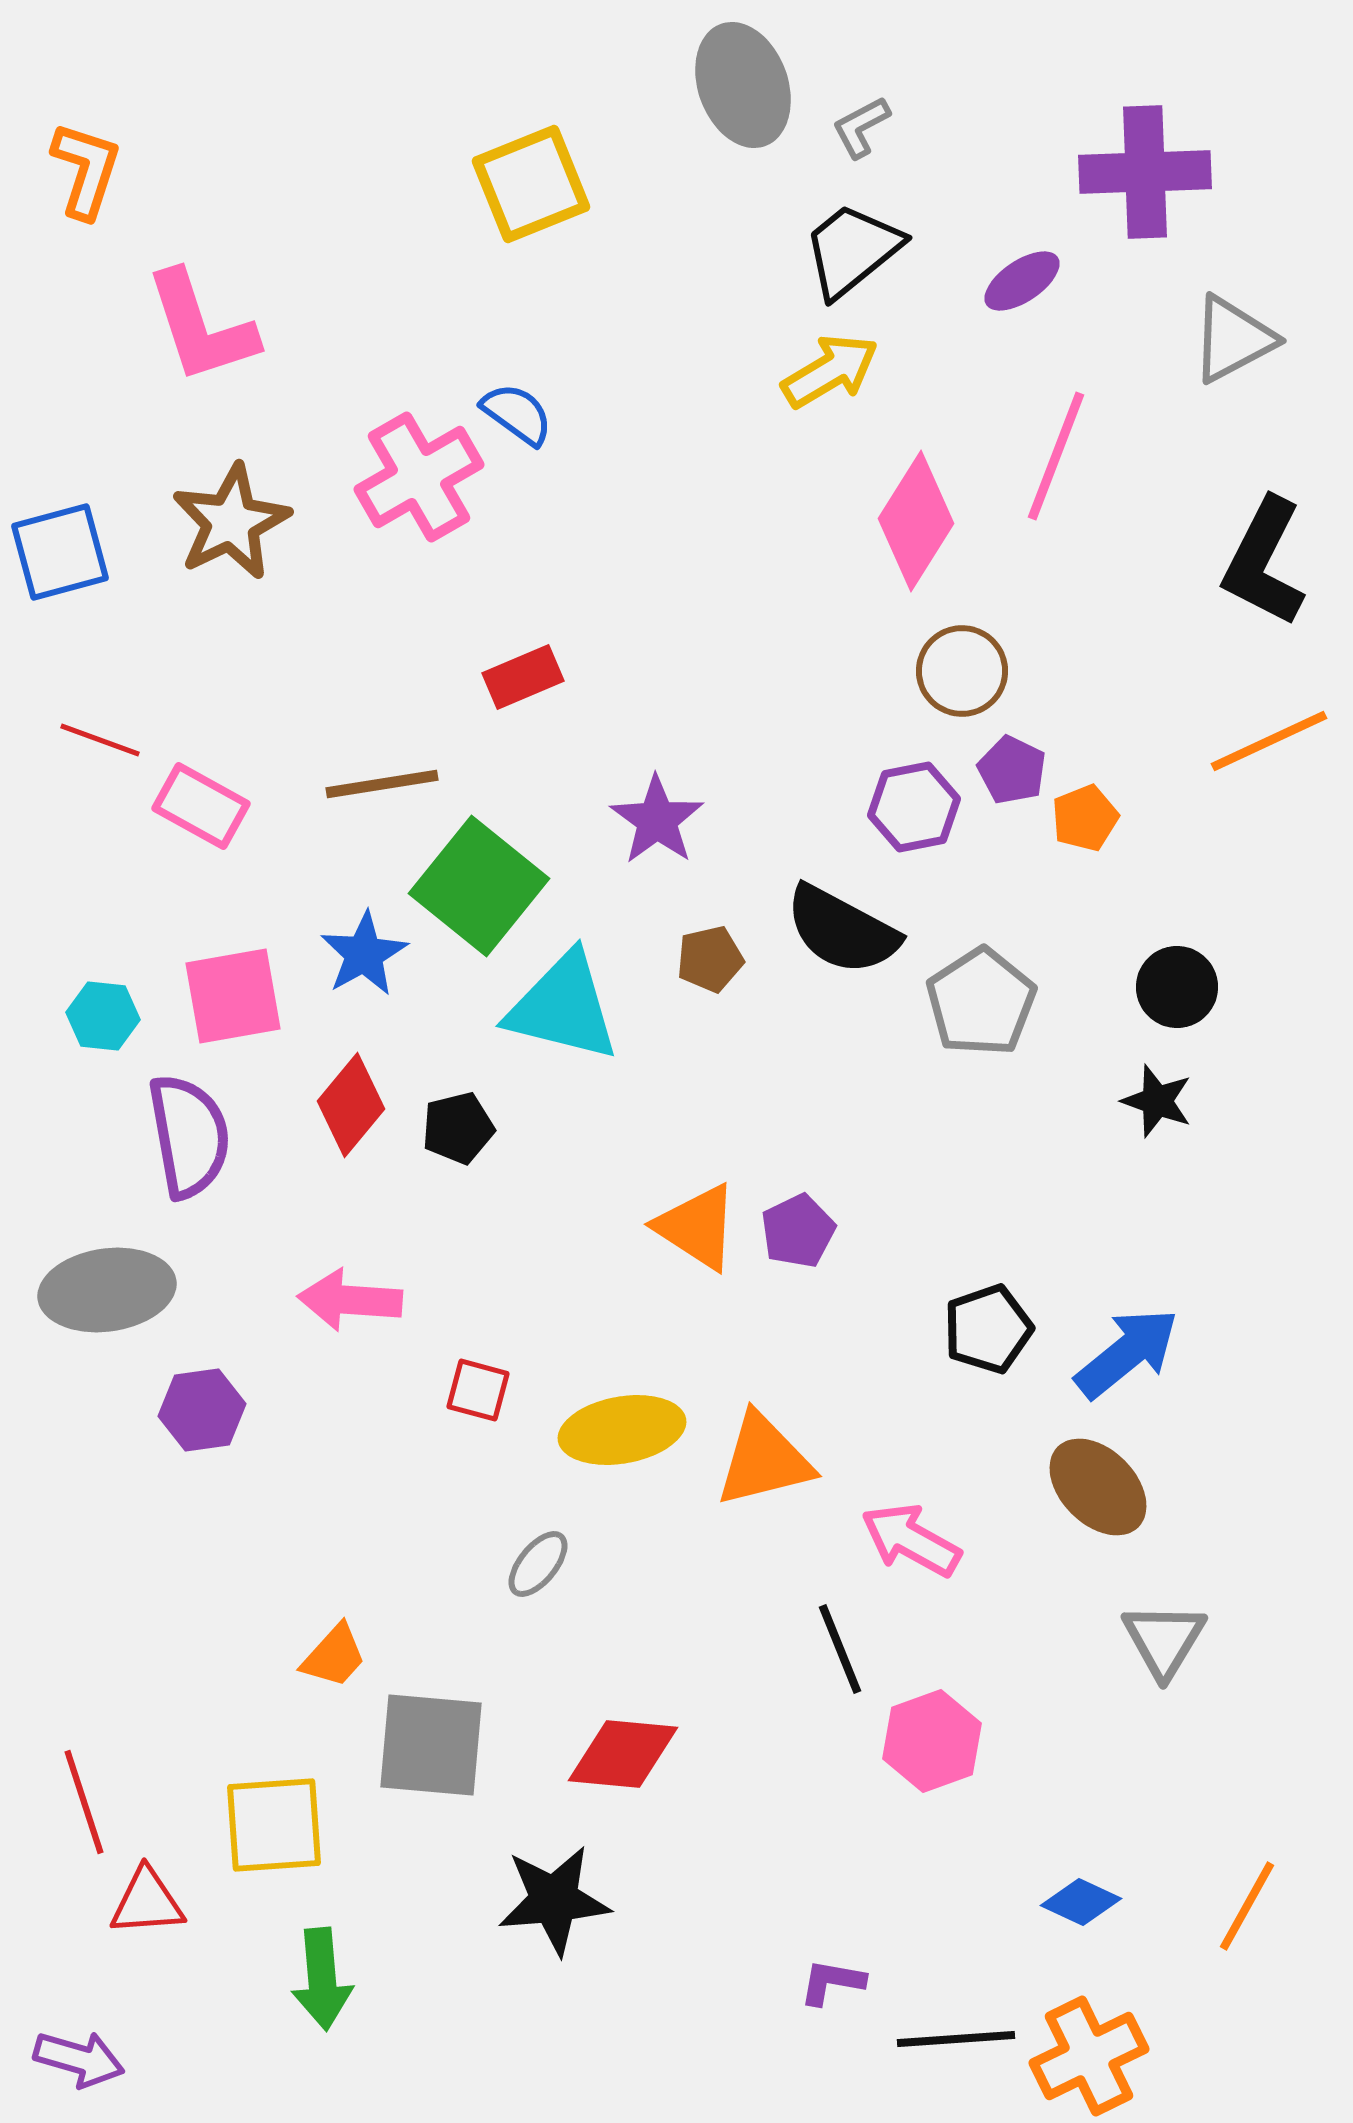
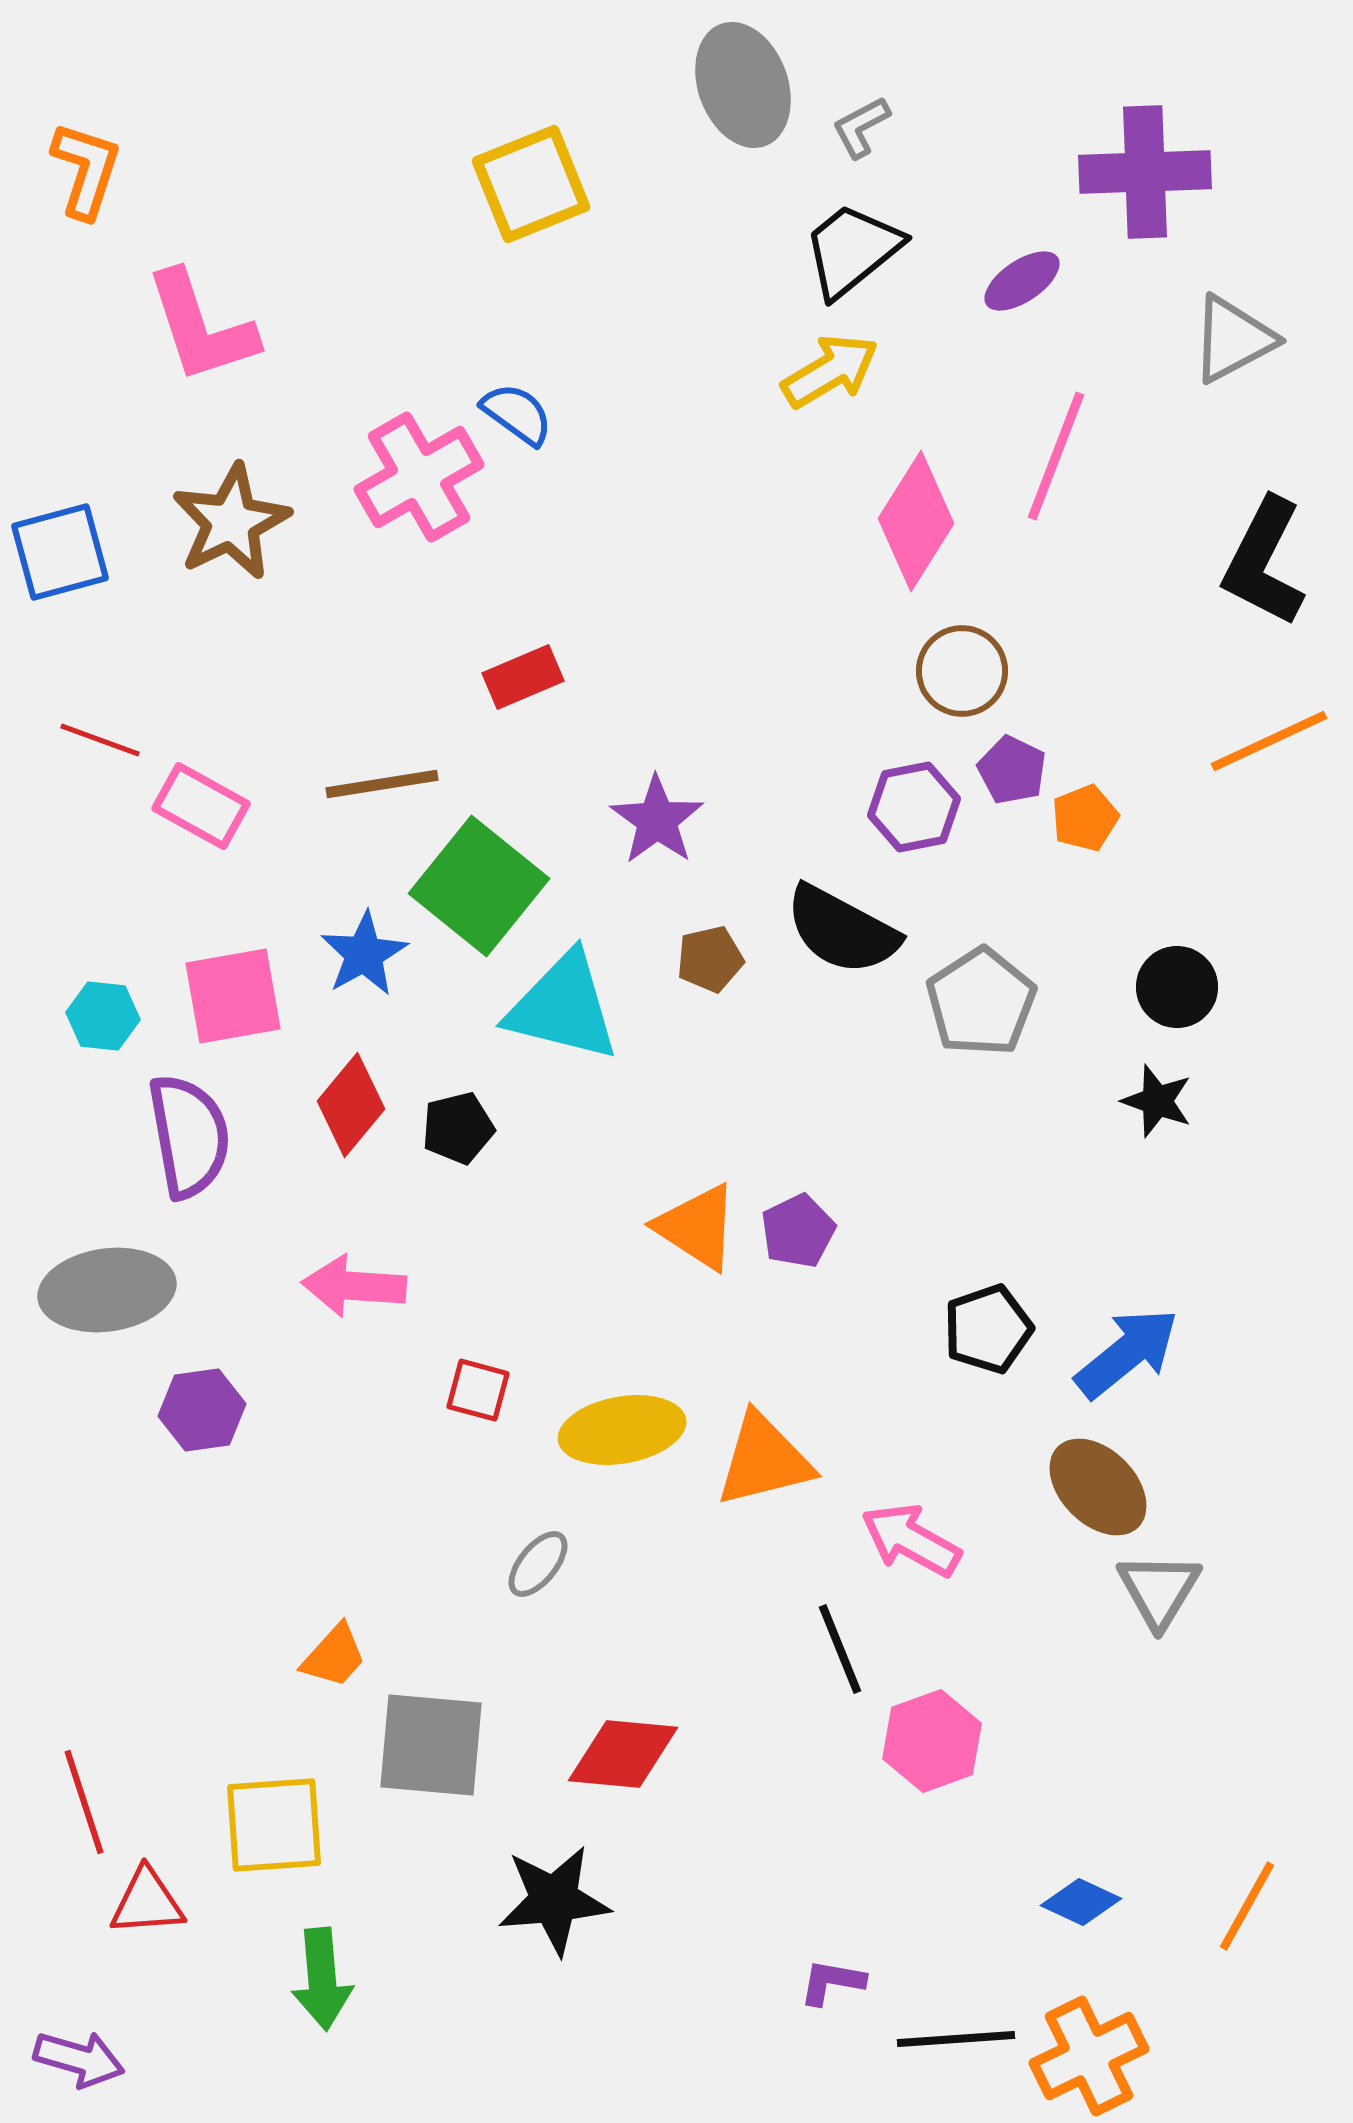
pink arrow at (350, 1300): moved 4 px right, 14 px up
gray triangle at (1164, 1640): moved 5 px left, 50 px up
